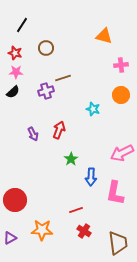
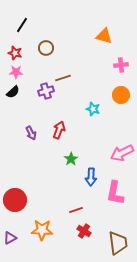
purple arrow: moved 2 px left, 1 px up
